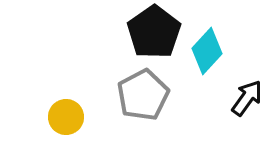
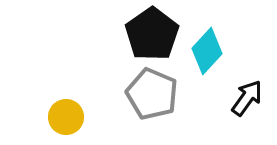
black pentagon: moved 2 px left, 2 px down
gray pentagon: moved 9 px right, 1 px up; rotated 21 degrees counterclockwise
